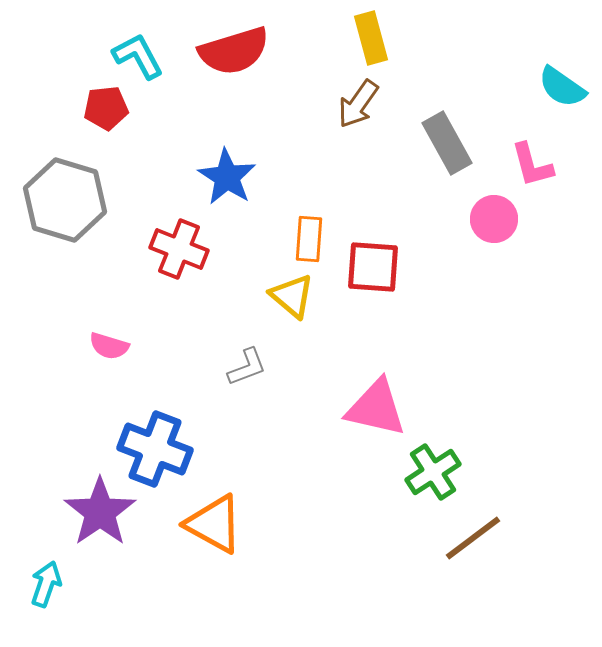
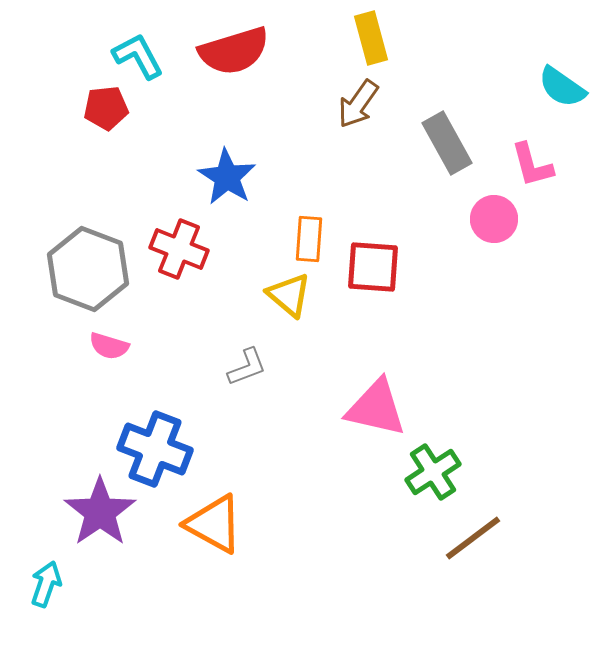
gray hexagon: moved 23 px right, 69 px down; rotated 4 degrees clockwise
yellow triangle: moved 3 px left, 1 px up
